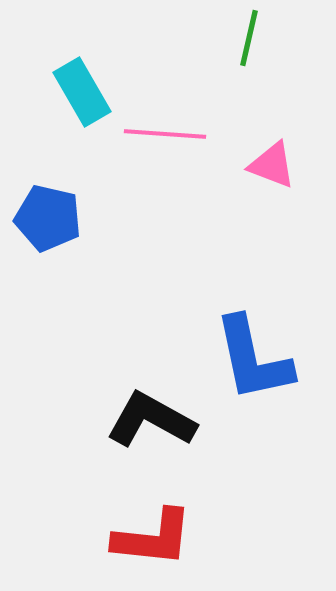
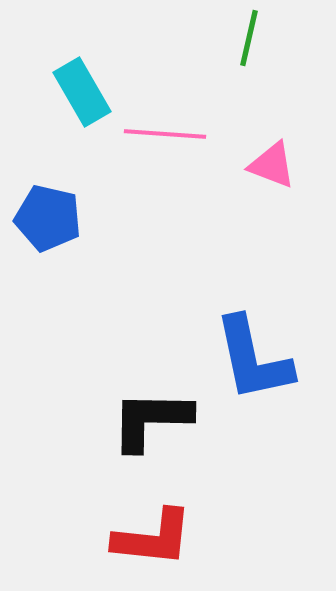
black L-shape: rotated 28 degrees counterclockwise
